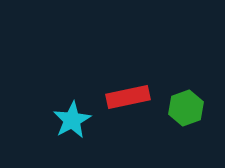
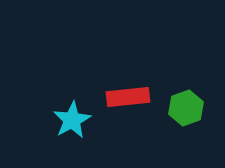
red rectangle: rotated 6 degrees clockwise
